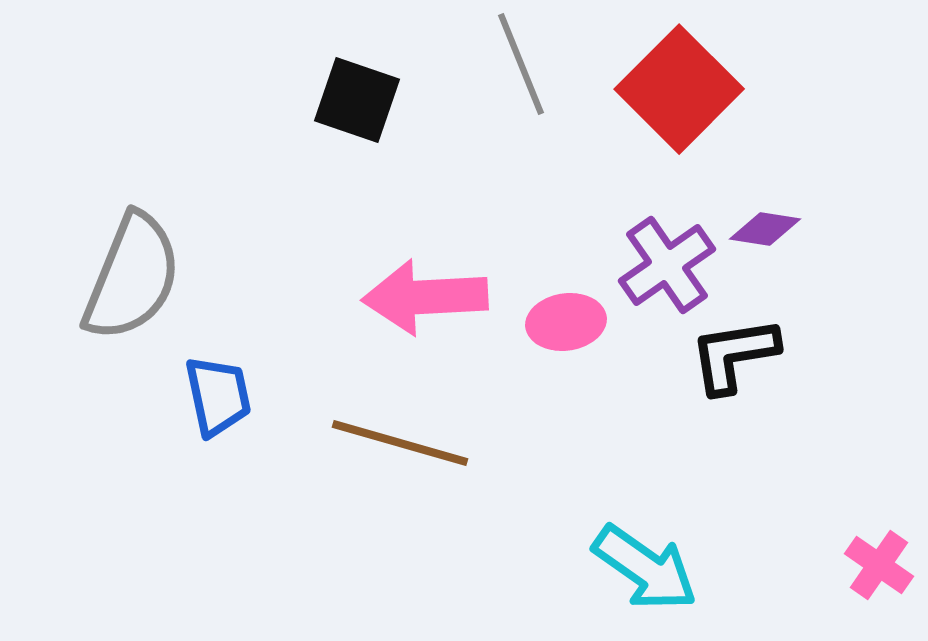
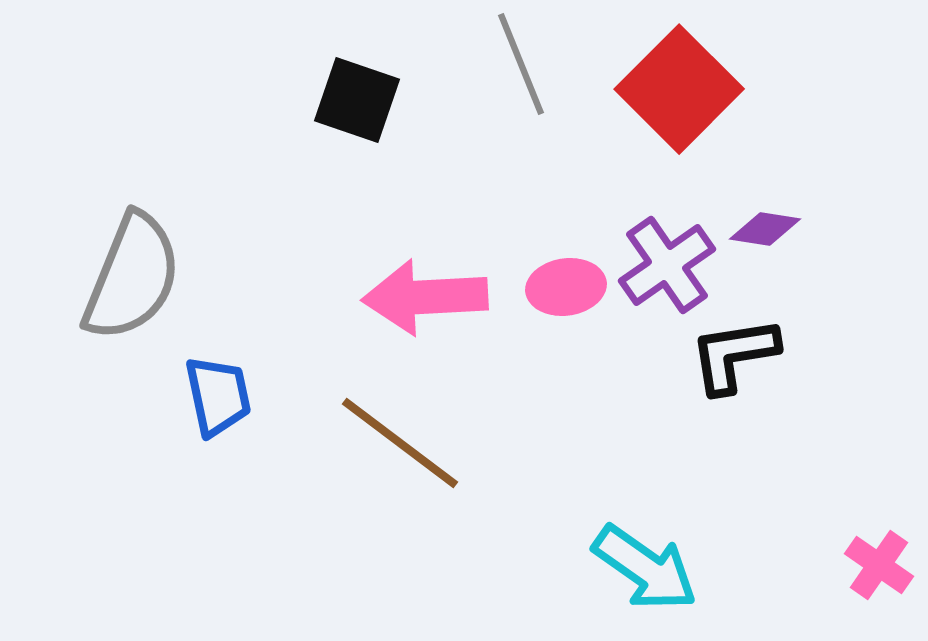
pink ellipse: moved 35 px up
brown line: rotated 21 degrees clockwise
